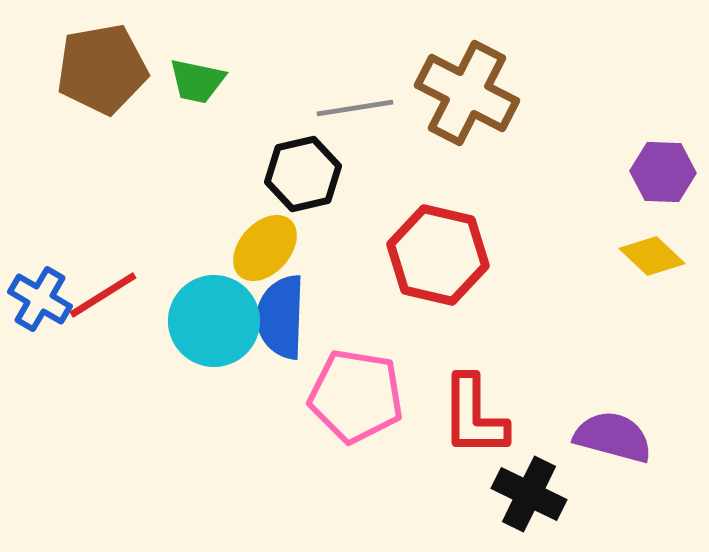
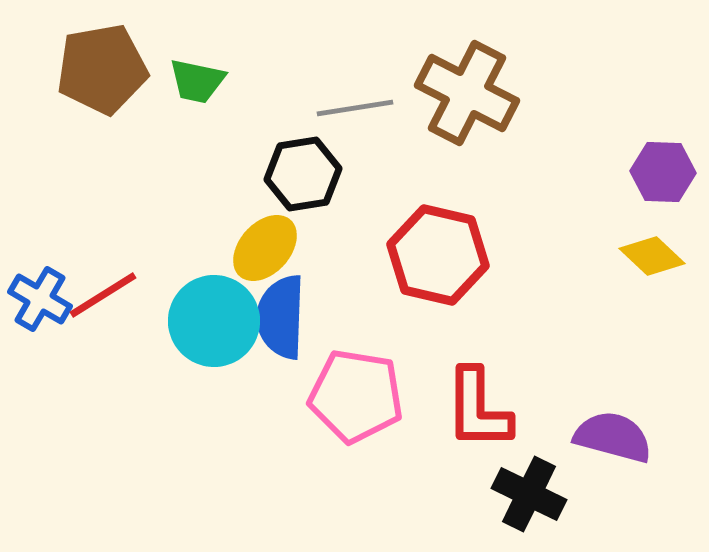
black hexagon: rotated 4 degrees clockwise
red L-shape: moved 4 px right, 7 px up
